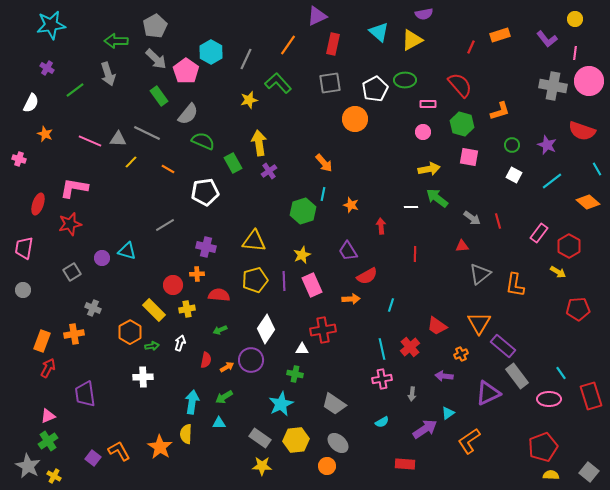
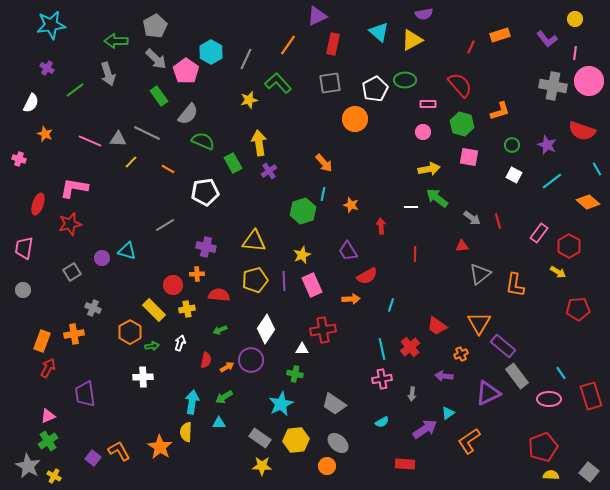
yellow semicircle at (186, 434): moved 2 px up
